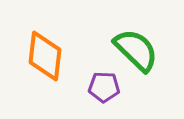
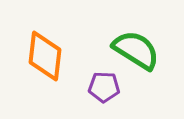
green semicircle: rotated 12 degrees counterclockwise
